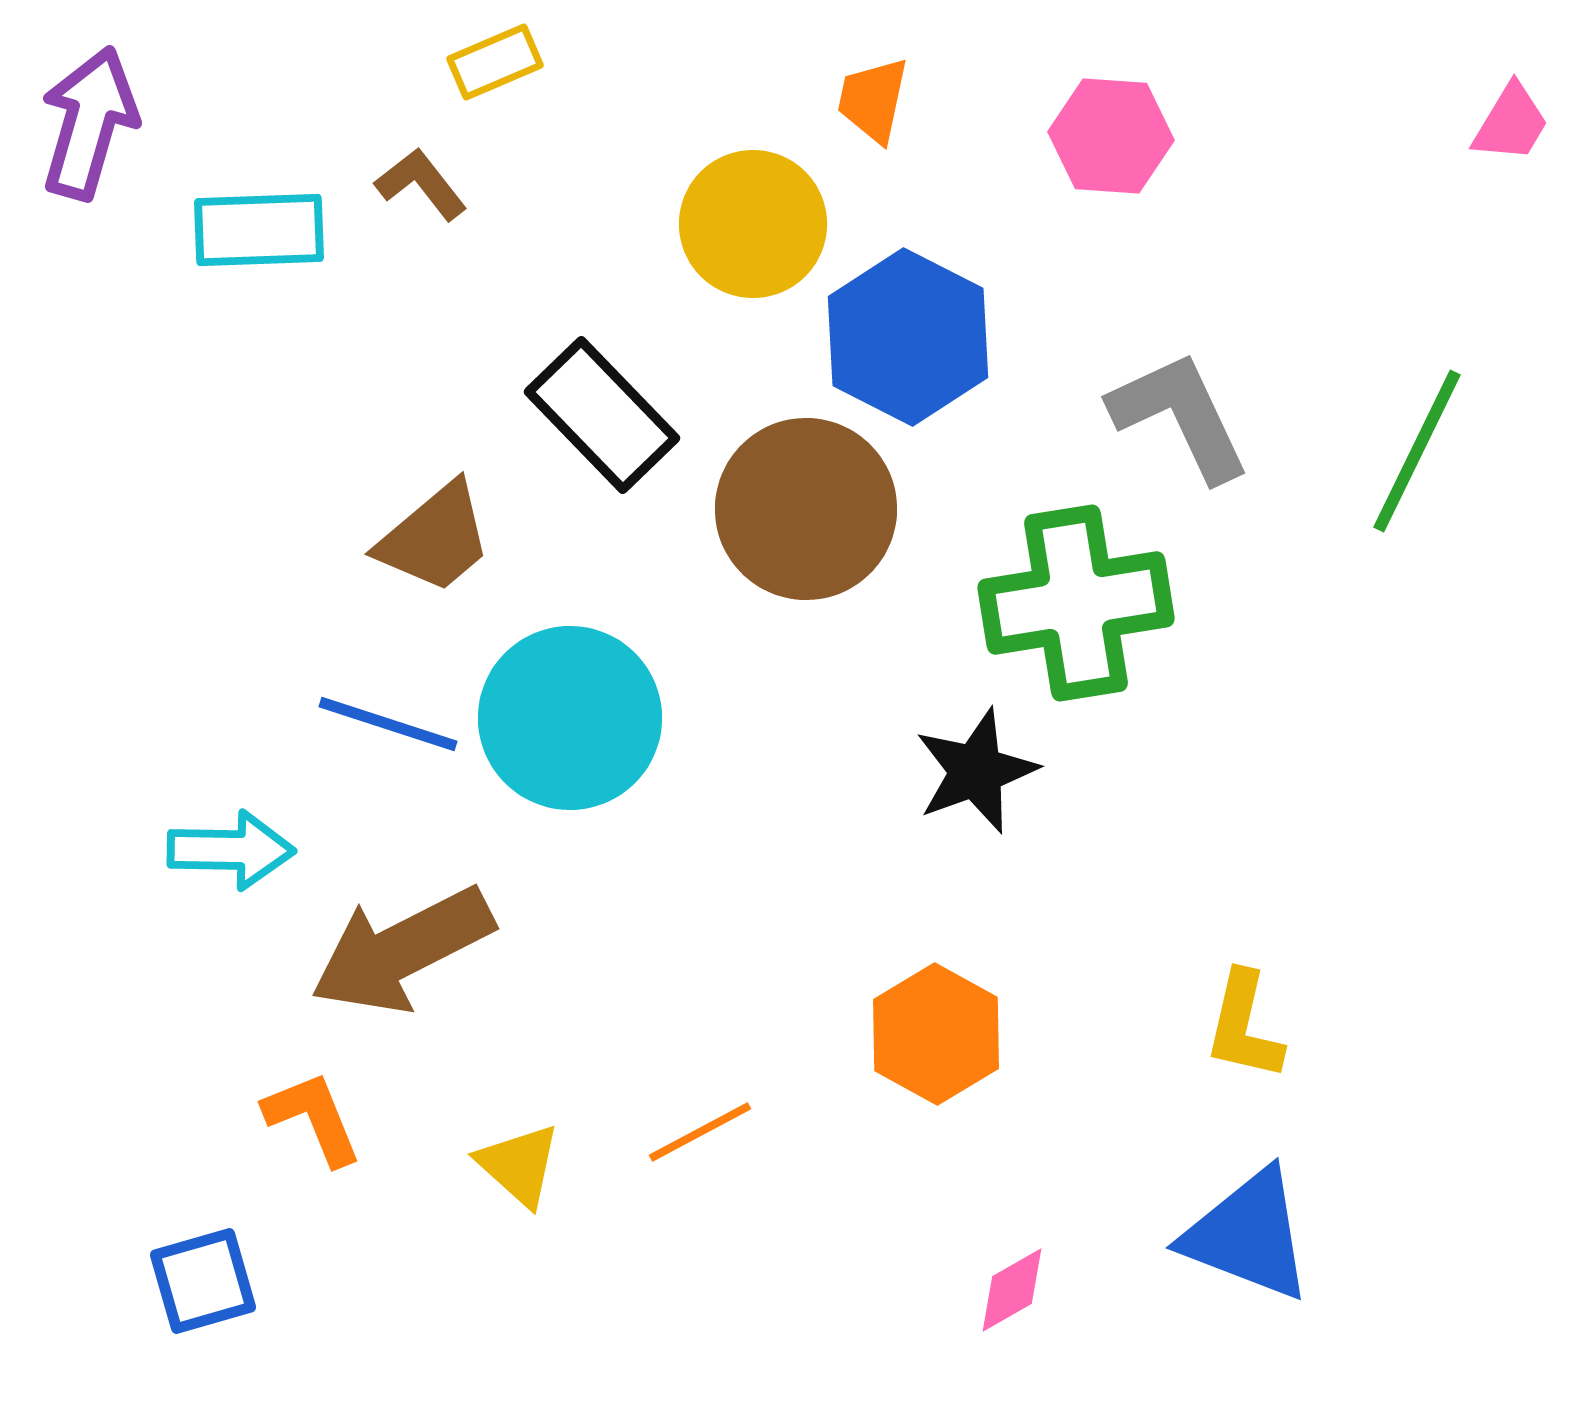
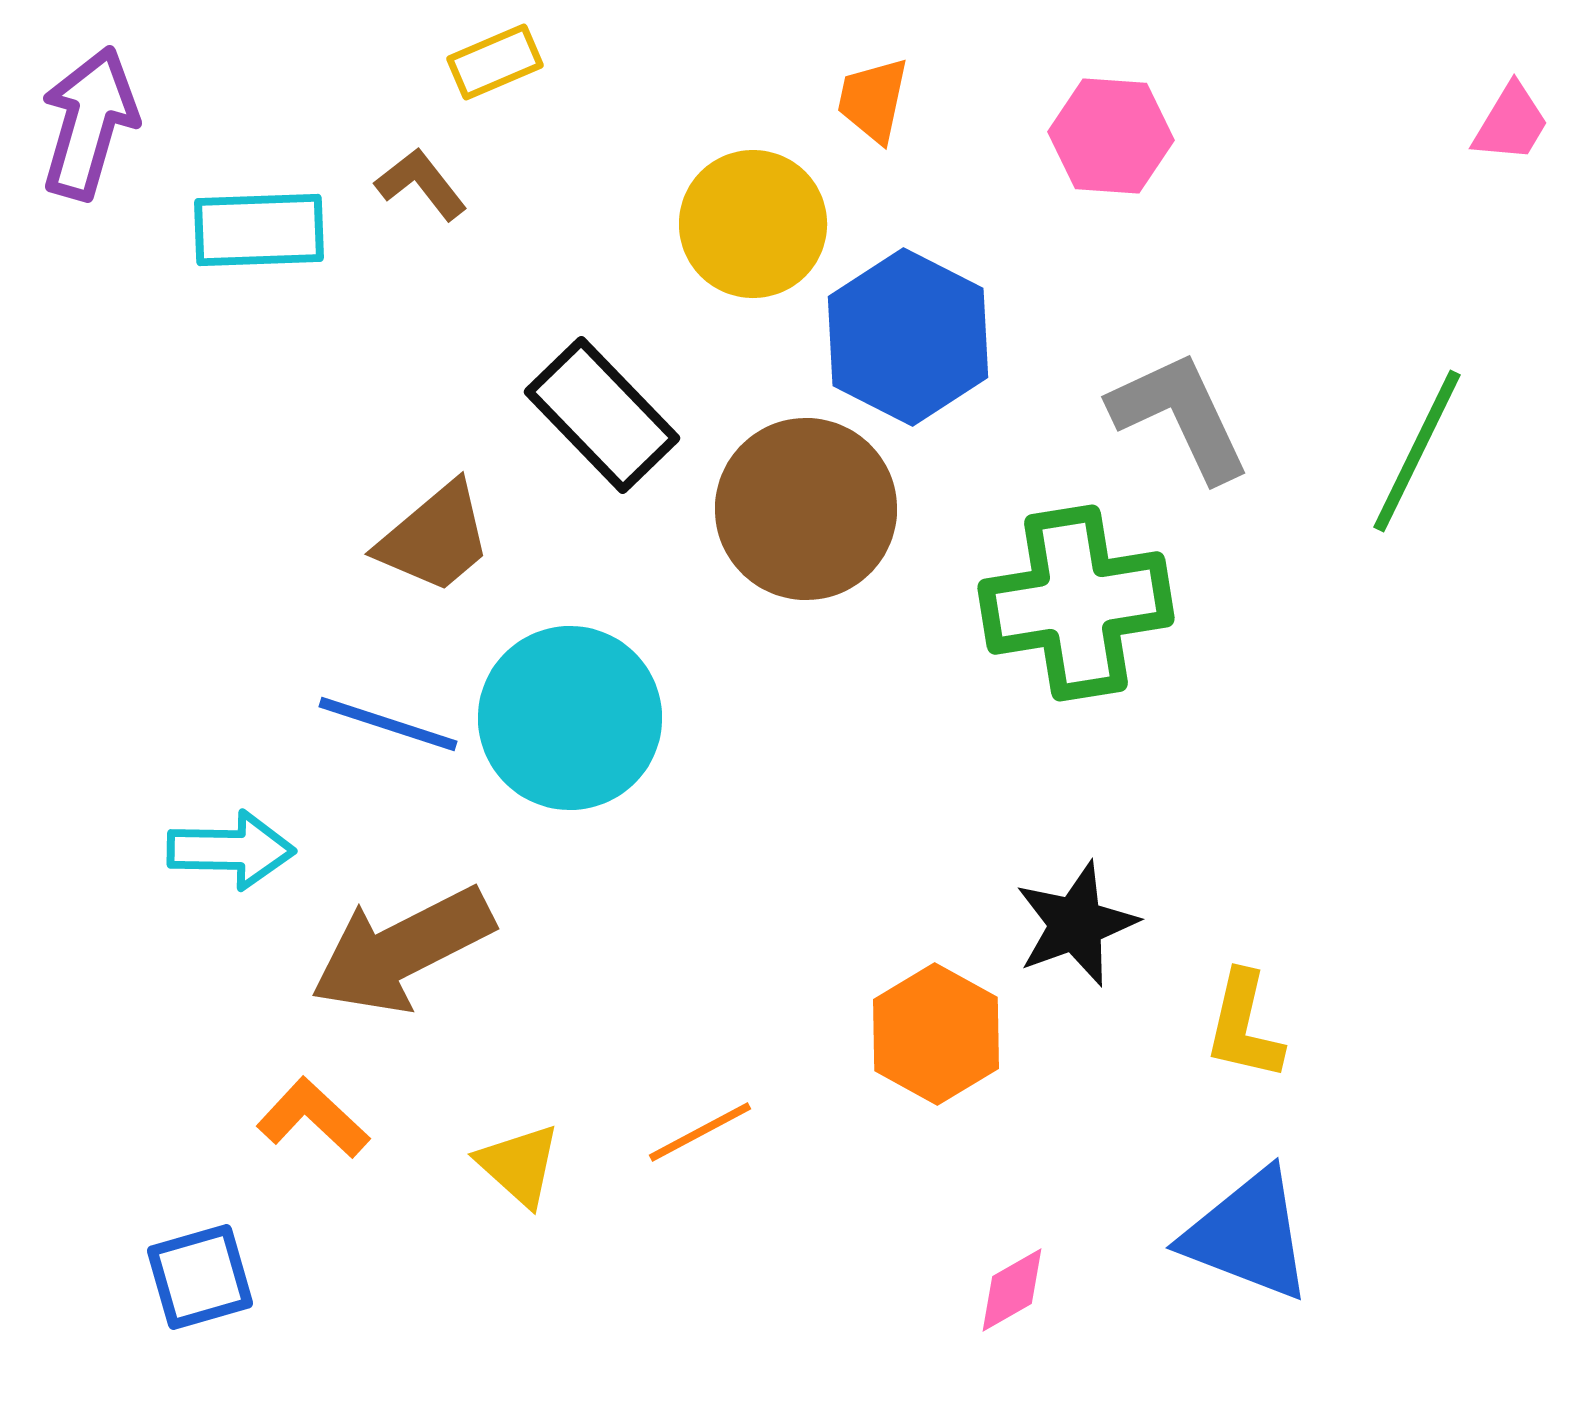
black star: moved 100 px right, 153 px down
orange L-shape: rotated 25 degrees counterclockwise
blue square: moved 3 px left, 4 px up
